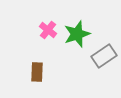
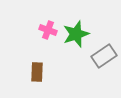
pink cross: rotated 18 degrees counterclockwise
green star: moved 1 px left
